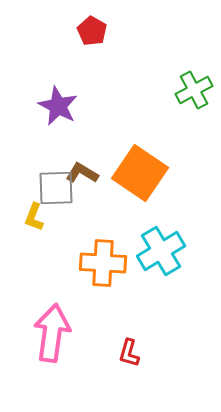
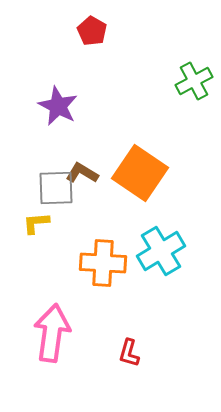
green cross: moved 9 px up
yellow L-shape: moved 2 px right, 6 px down; rotated 64 degrees clockwise
